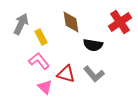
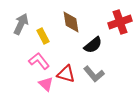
red cross: rotated 15 degrees clockwise
yellow rectangle: moved 2 px right, 1 px up
black semicircle: rotated 48 degrees counterclockwise
pink triangle: moved 1 px right, 3 px up
